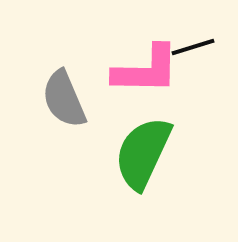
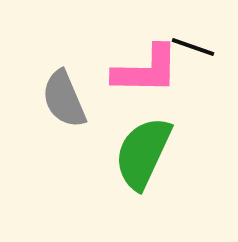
black line: rotated 36 degrees clockwise
